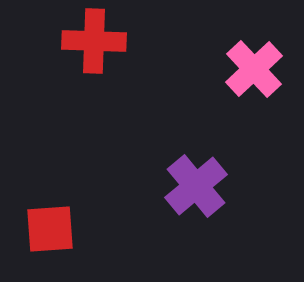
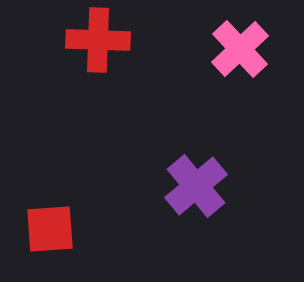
red cross: moved 4 px right, 1 px up
pink cross: moved 14 px left, 20 px up
